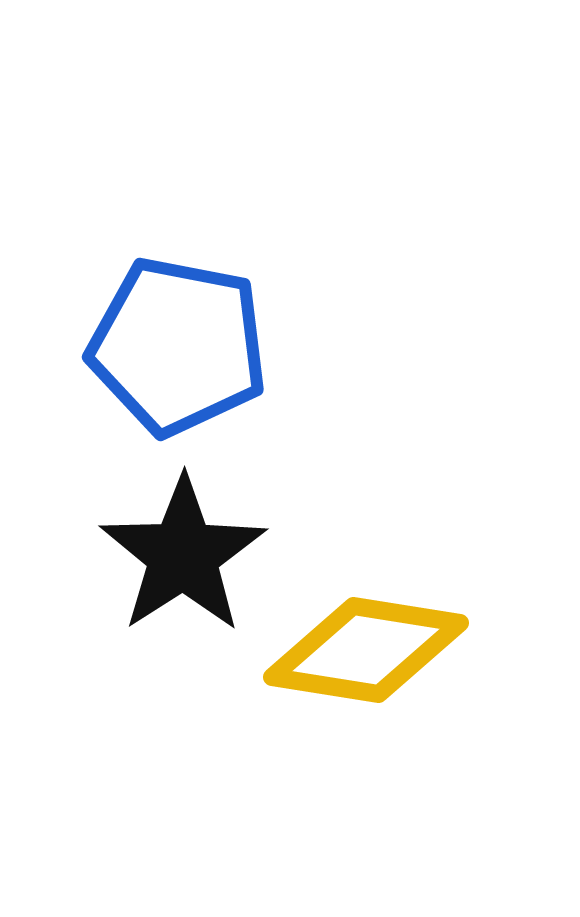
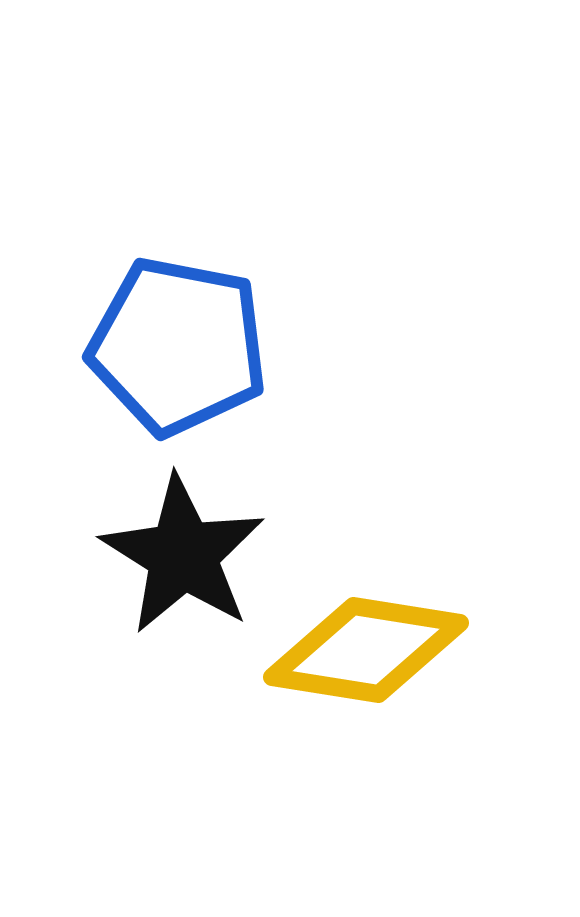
black star: rotated 7 degrees counterclockwise
